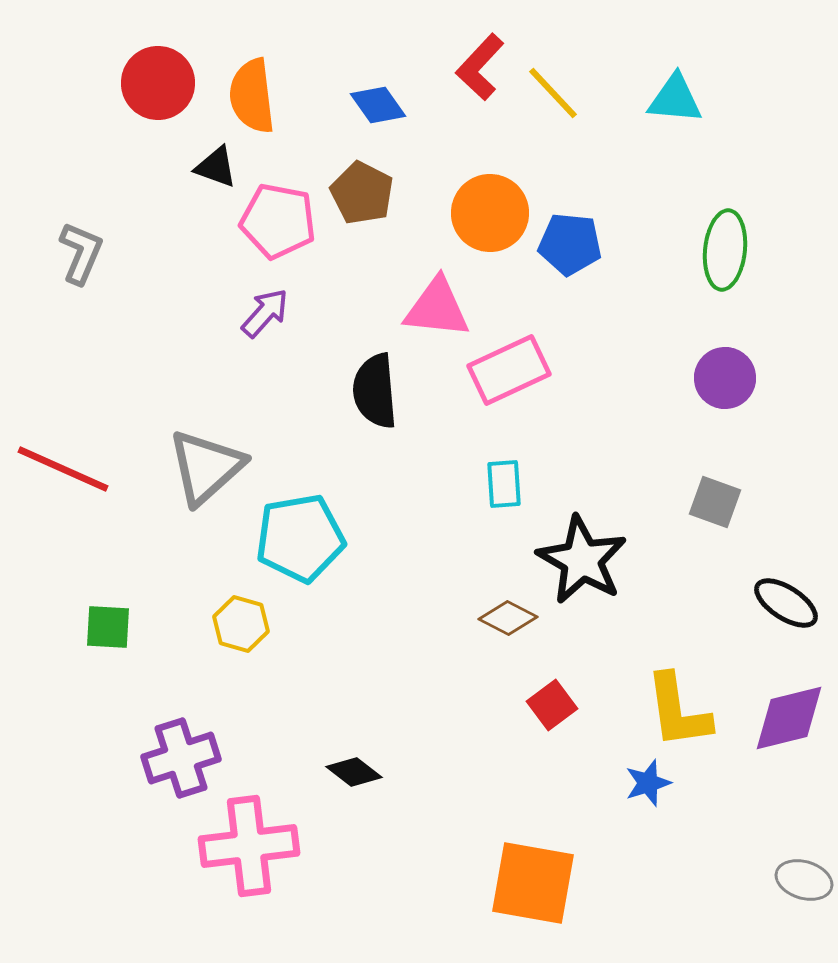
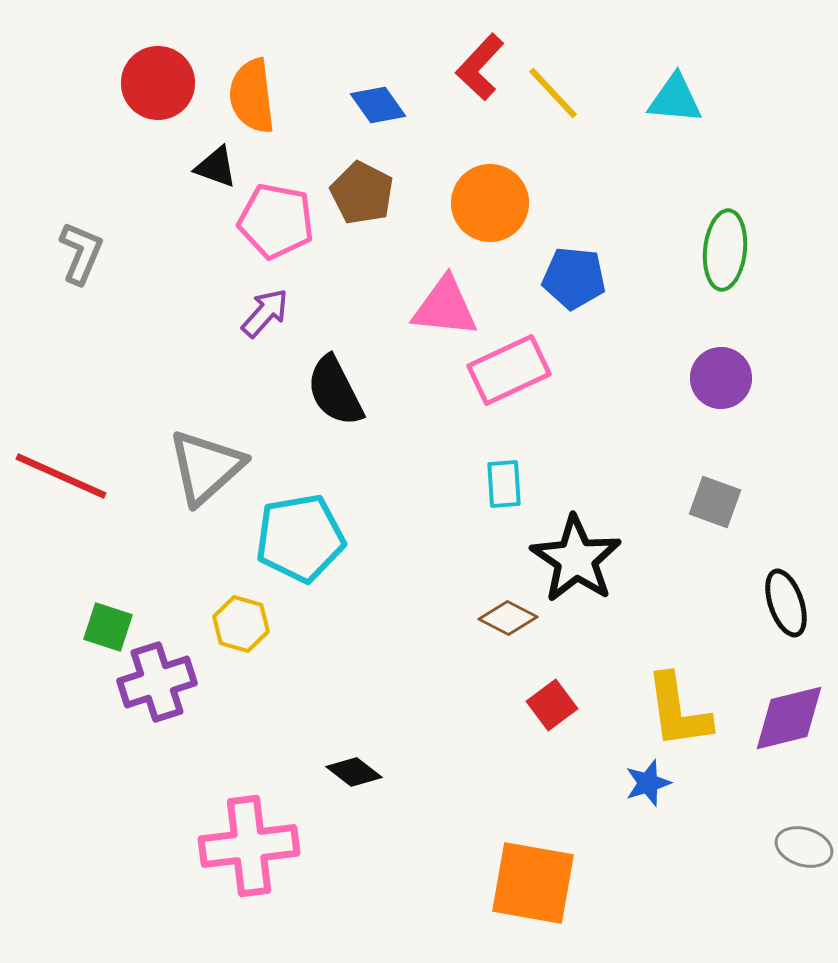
orange circle: moved 10 px up
pink pentagon: moved 2 px left
blue pentagon: moved 4 px right, 34 px down
pink triangle: moved 8 px right, 1 px up
purple circle: moved 4 px left
black semicircle: moved 40 px left; rotated 22 degrees counterclockwise
red line: moved 2 px left, 7 px down
black star: moved 6 px left, 1 px up; rotated 4 degrees clockwise
black ellipse: rotated 38 degrees clockwise
green square: rotated 15 degrees clockwise
purple cross: moved 24 px left, 76 px up
gray ellipse: moved 33 px up
